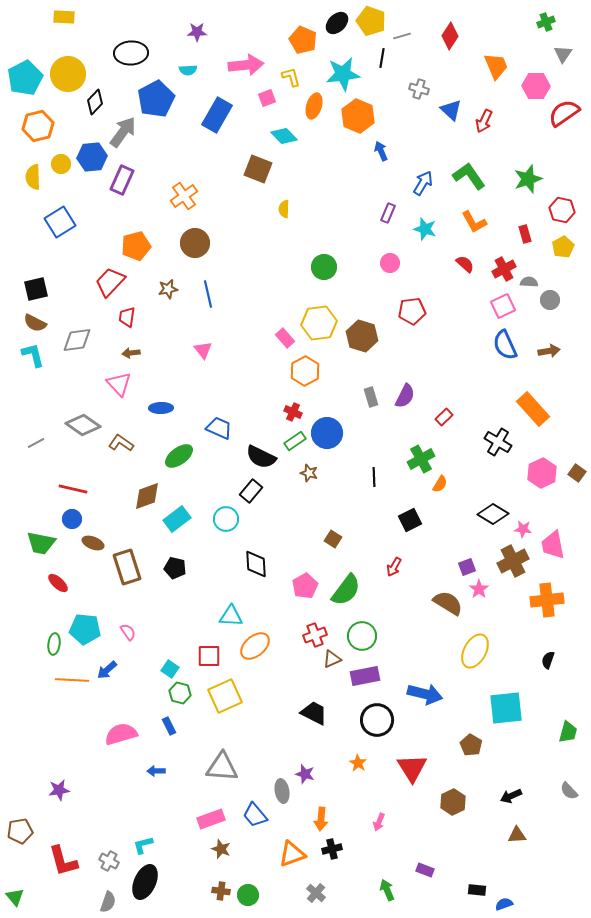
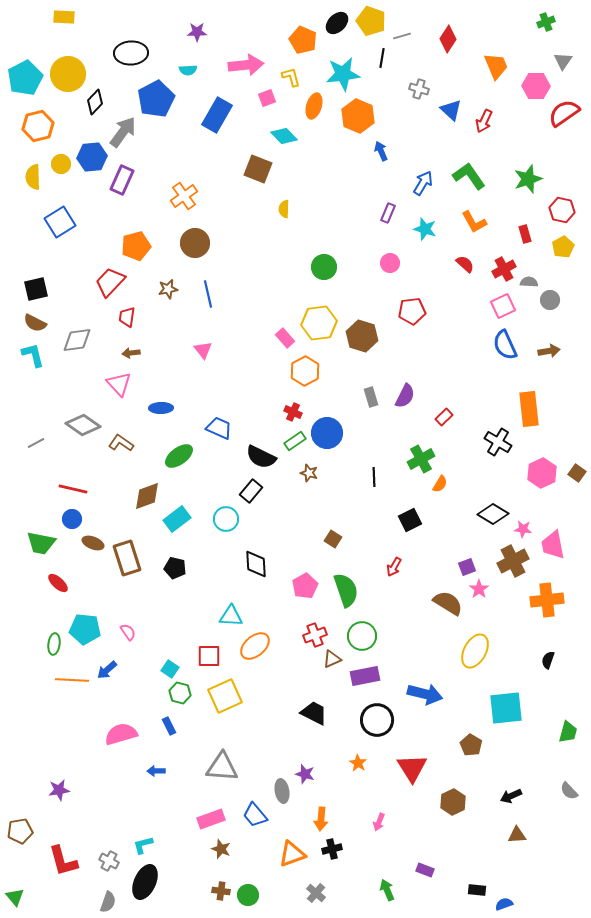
red diamond at (450, 36): moved 2 px left, 3 px down
gray triangle at (563, 54): moved 7 px down
orange rectangle at (533, 409): moved 4 px left; rotated 36 degrees clockwise
brown rectangle at (127, 567): moved 9 px up
green semicircle at (346, 590): rotated 56 degrees counterclockwise
